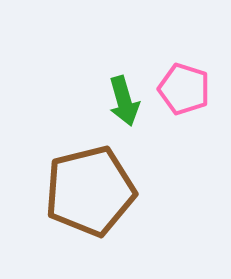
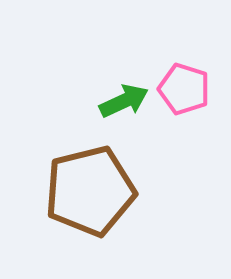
green arrow: rotated 99 degrees counterclockwise
